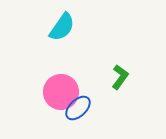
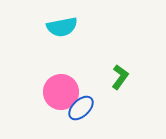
cyan semicircle: rotated 44 degrees clockwise
blue ellipse: moved 3 px right
